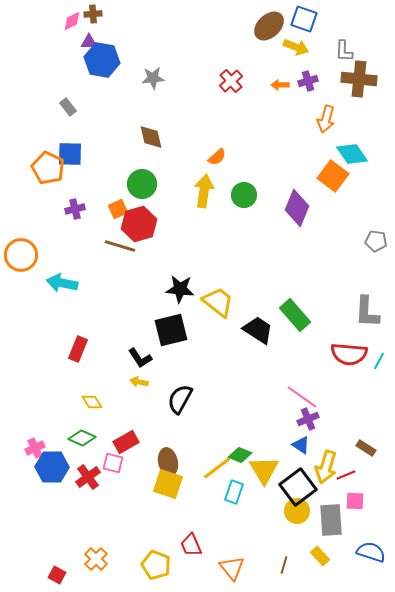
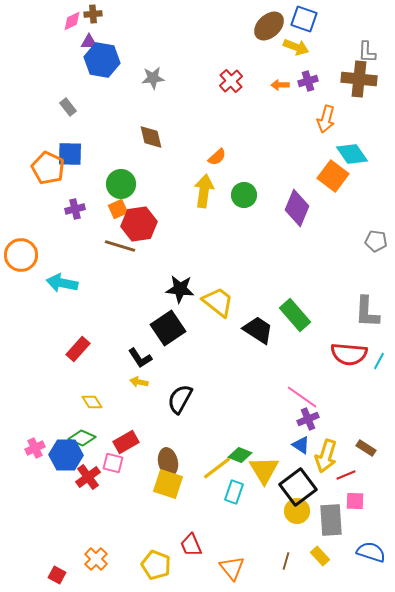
gray L-shape at (344, 51): moved 23 px right, 1 px down
green circle at (142, 184): moved 21 px left
red hexagon at (139, 224): rotated 8 degrees clockwise
black square at (171, 330): moved 3 px left, 2 px up; rotated 20 degrees counterclockwise
red rectangle at (78, 349): rotated 20 degrees clockwise
blue hexagon at (52, 467): moved 14 px right, 12 px up
yellow arrow at (326, 467): moved 11 px up
brown line at (284, 565): moved 2 px right, 4 px up
